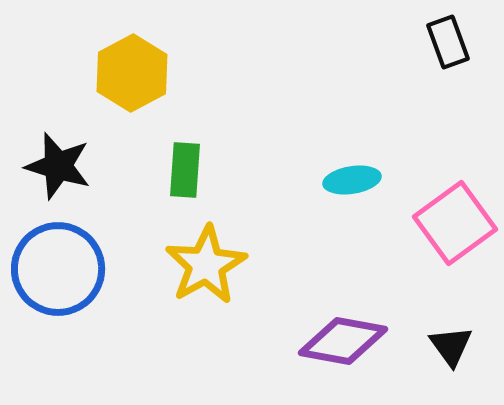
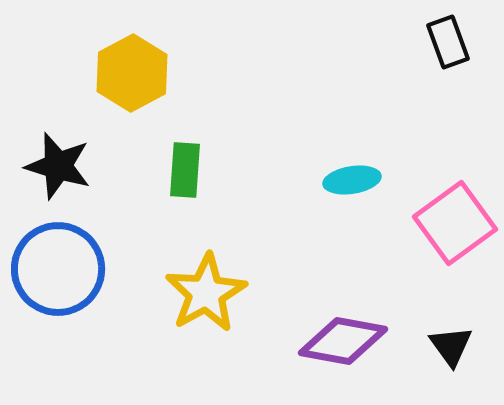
yellow star: moved 28 px down
